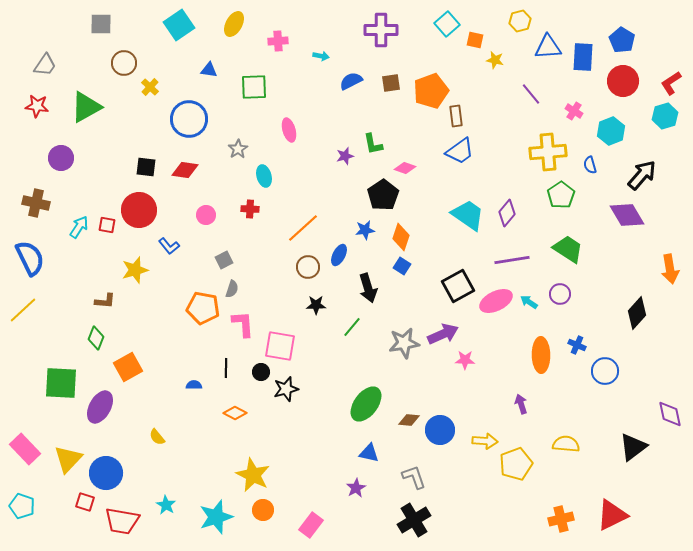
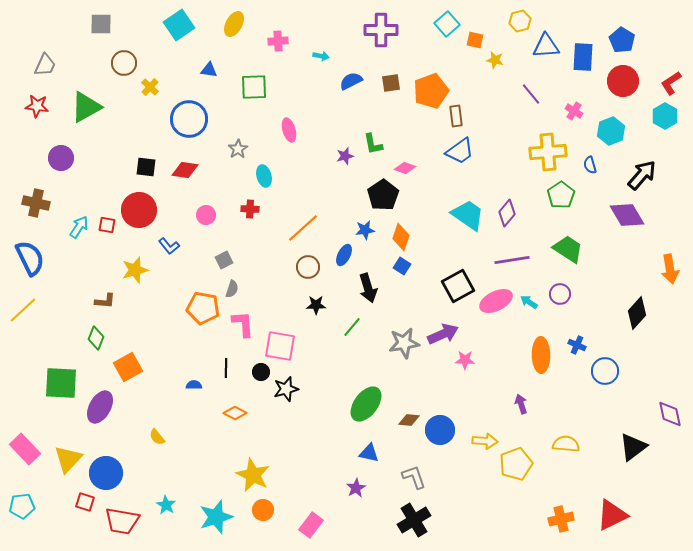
blue triangle at (548, 47): moved 2 px left, 1 px up
gray trapezoid at (45, 65): rotated 10 degrees counterclockwise
cyan hexagon at (665, 116): rotated 15 degrees counterclockwise
blue ellipse at (339, 255): moved 5 px right
cyan pentagon at (22, 506): rotated 25 degrees counterclockwise
